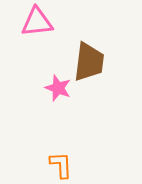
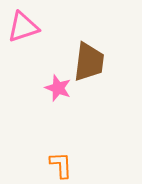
pink triangle: moved 14 px left, 5 px down; rotated 12 degrees counterclockwise
